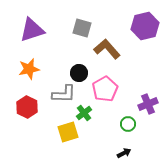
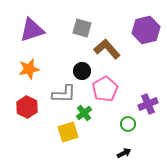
purple hexagon: moved 1 px right, 4 px down
black circle: moved 3 px right, 2 px up
